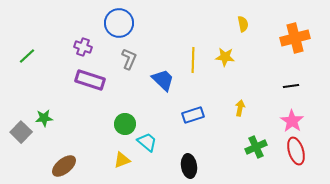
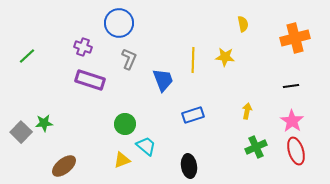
blue trapezoid: rotated 25 degrees clockwise
yellow arrow: moved 7 px right, 3 px down
green star: moved 5 px down
cyan trapezoid: moved 1 px left, 4 px down
